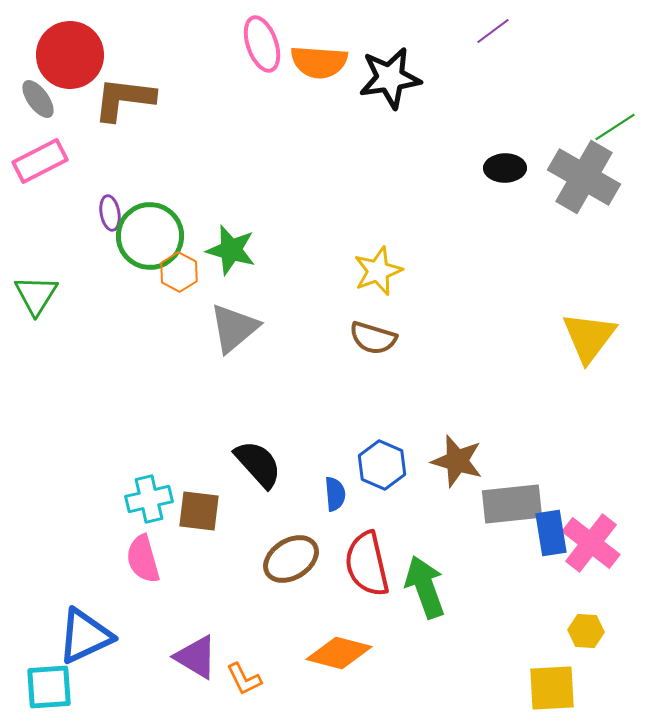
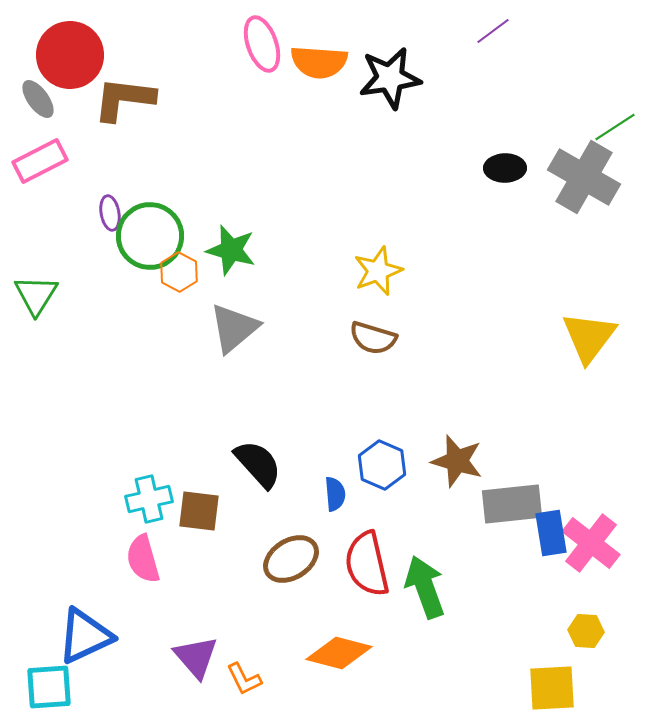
purple triangle: rotated 18 degrees clockwise
